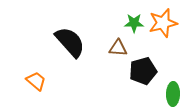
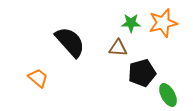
green star: moved 3 px left
black pentagon: moved 1 px left, 2 px down
orange trapezoid: moved 2 px right, 3 px up
green ellipse: moved 5 px left, 1 px down; rotated 30 degrees counterclockwise
